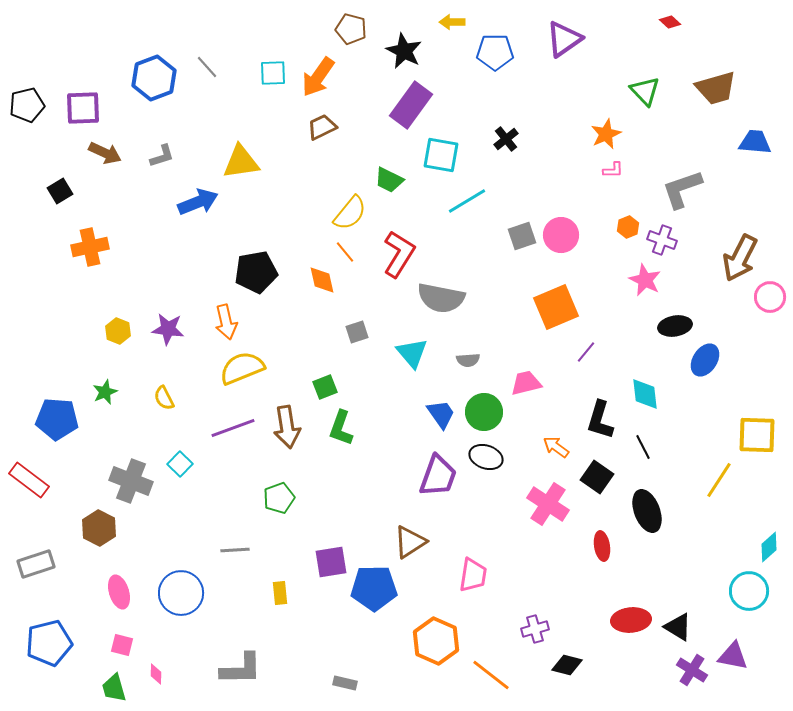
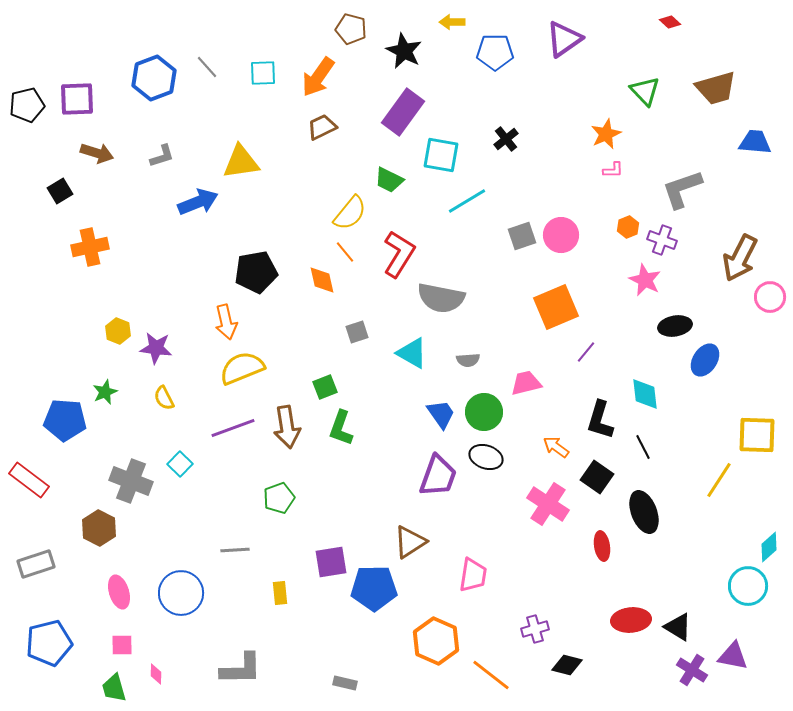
cyan square at (273, 73): moved 10 px left
purple rectangle at (411, 105): moved 8 px left, 7 px down
purple square at (83, 108): moved 6 px left, 9 px up
brown arrow at (105, 153): moved 8 px left; rotated 8 degrees counterclockwise
purple star at (168, 329): moved 12 px left, 19 px down
cyan triangle at (412, 353): rotated 20 degrees counterclockwise
blue pentagon at (57, 419): moved 8 px right, 1 px down
black ellipse at (647, 511): moved 3 px left, 1 px down
cyan circle at (749, 591): moved 1 px left, 5 px up
pink square at (122, 645): rotated 15 degrees counterclockwise
